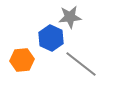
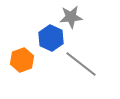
gray star: moved 1 px right
orange hexagon: rotated 15 degrees counterclockwise
